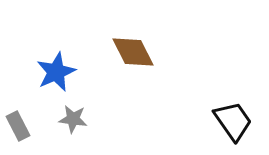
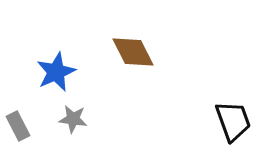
black trapezoid: rotated 15 degrees clockwise
